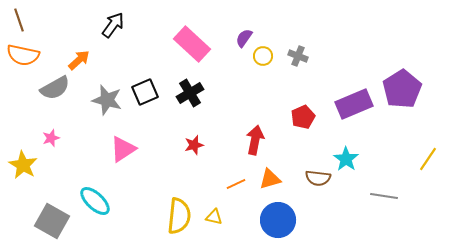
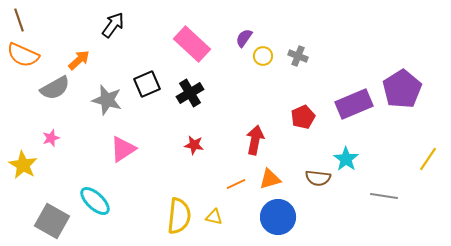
orange semicircle: rotated 12 degrees clockwise
black square: moved 2 px right, 8 px up
red star: rotated 24 degrees clockwise
blue circle: moved 3 px up
